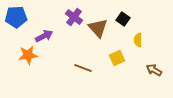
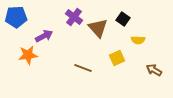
yellow semicircle: rotated 88 degrees counterclockwise
